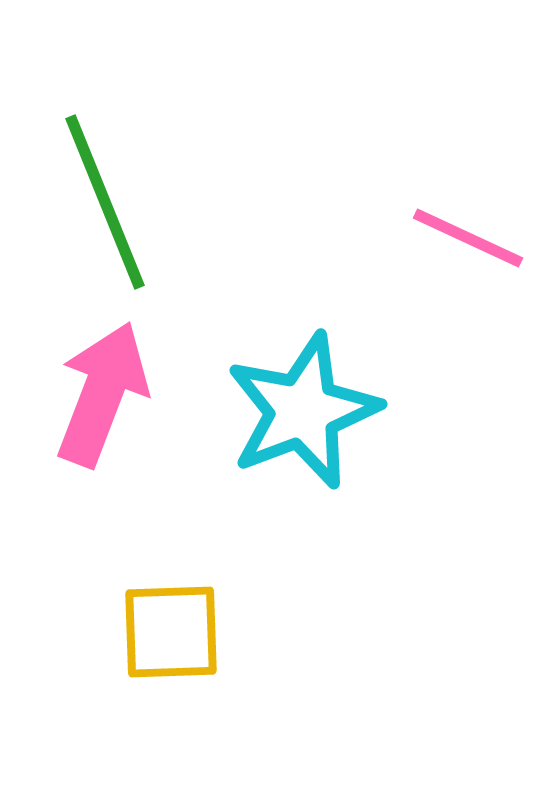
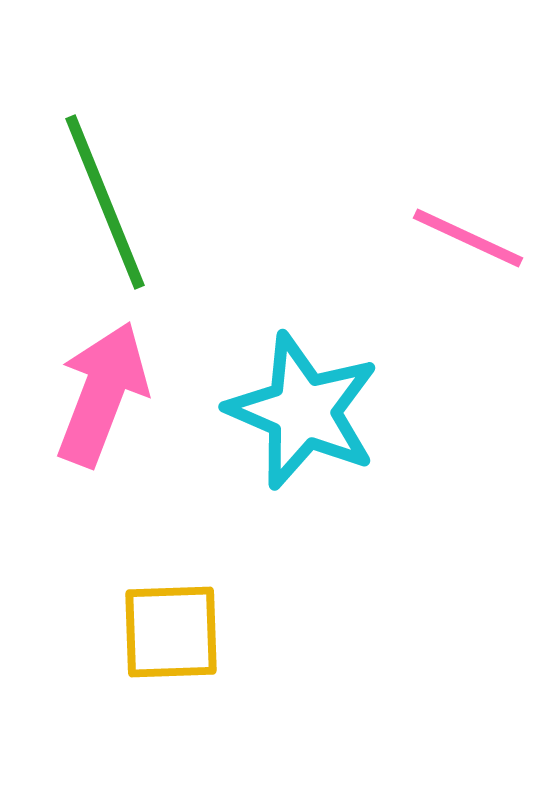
cyan star: rotated 28 degrees counterclockwise
